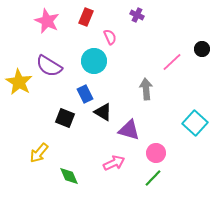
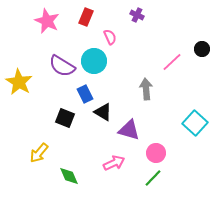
purple semicircle: moved 13 px right
